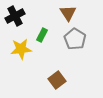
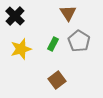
black cross: rotated 18 degrees counterclockwise
green rectangle: moved 11 px right, 9 px down
gray pentagon: moved 4 px right, 2 px down
yellow star: rotated 10 degrees counterclockwise
